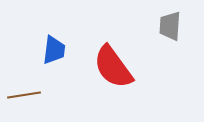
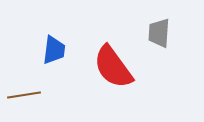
gray trapezoid: moved 11 px left, 7 px down
